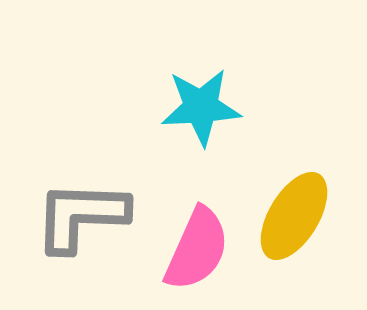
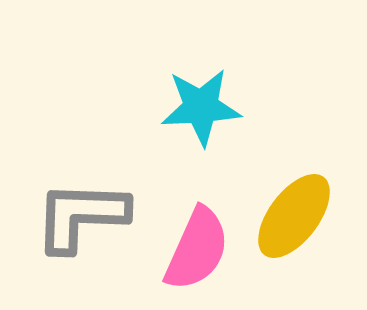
yellow ellipse: rotated 6 degrees clockwise
